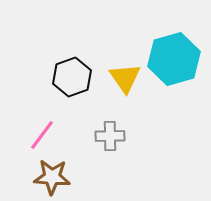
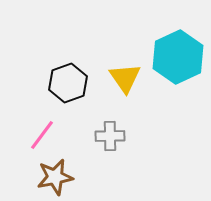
cyan hexagon: moved 4 px right, 2 px up; rotated 9 degrees counterclockwise
black hexagon: moved 4 px left, 6 px down
brown star: moved 3 px right; rotated 15 degrees counterclockwise
